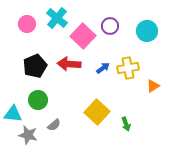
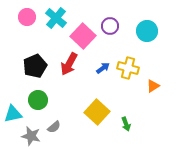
cyan cross: moved 1 px left
pink circle: moved 7 px up
red arrow: rotated 65 degrees counterclockwise
yellow cross: rotated 25 degrees clockwise
cyan triangle: rotated 18 degrees counterclockwise
gray semicircle: moved 2 px down
gray star: moved 3 px right, 1 px down
